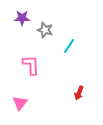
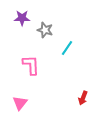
cyan line: moved 2 px left, 2 px down
red arrow: moved 4 px right, 5 px down
